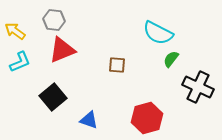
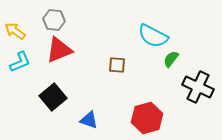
cyan semicircle: moved 5 px left, 3 px down
red triangle: moved 3 px left
